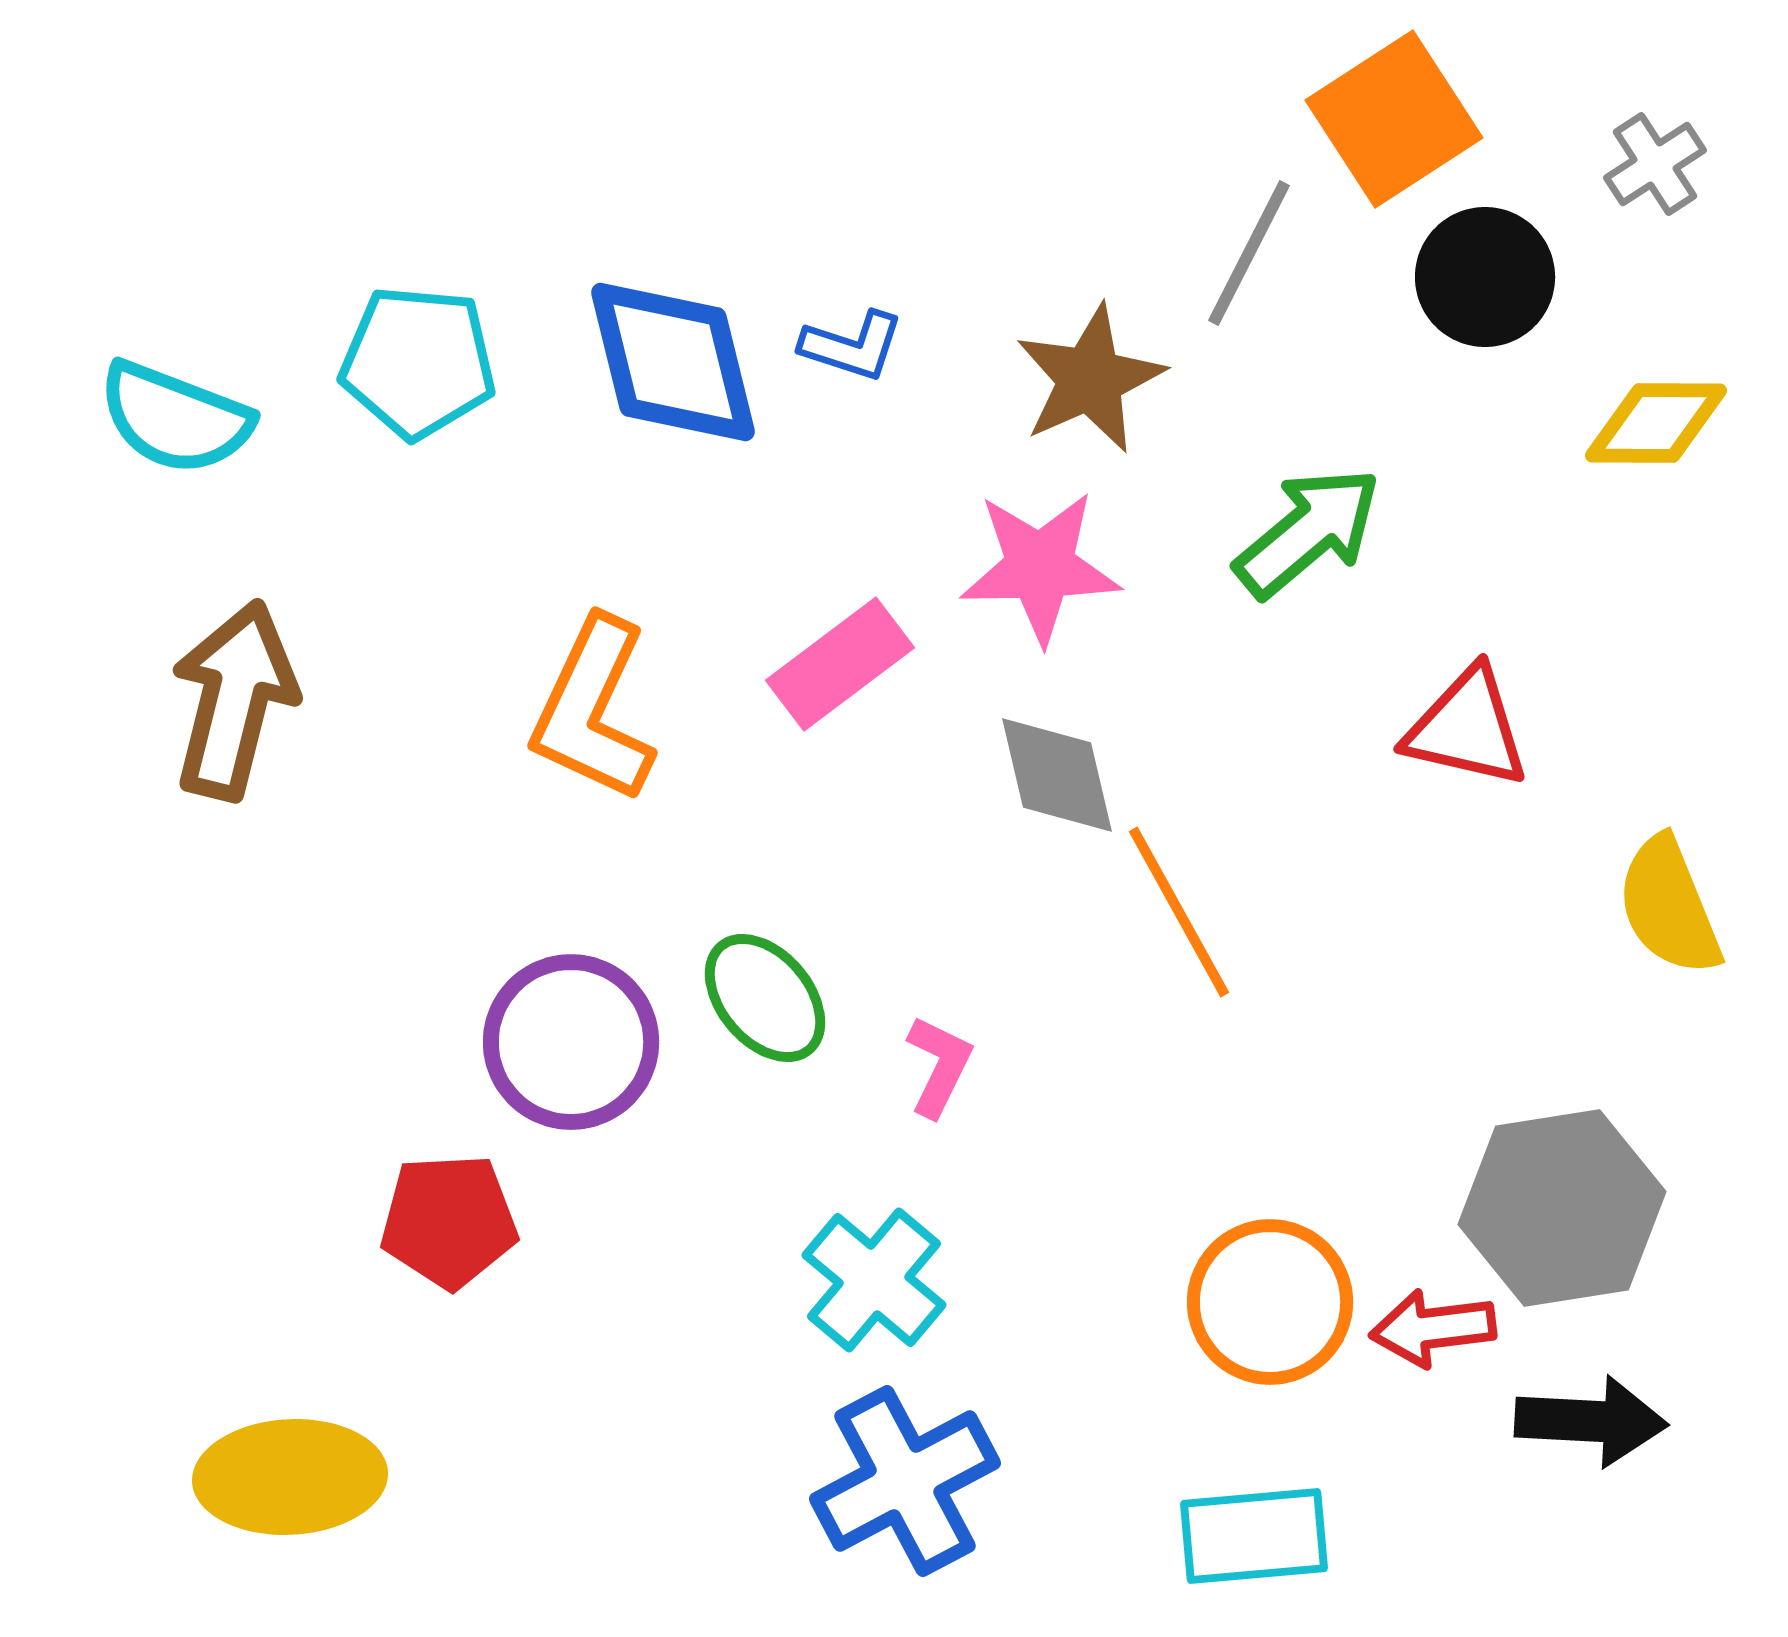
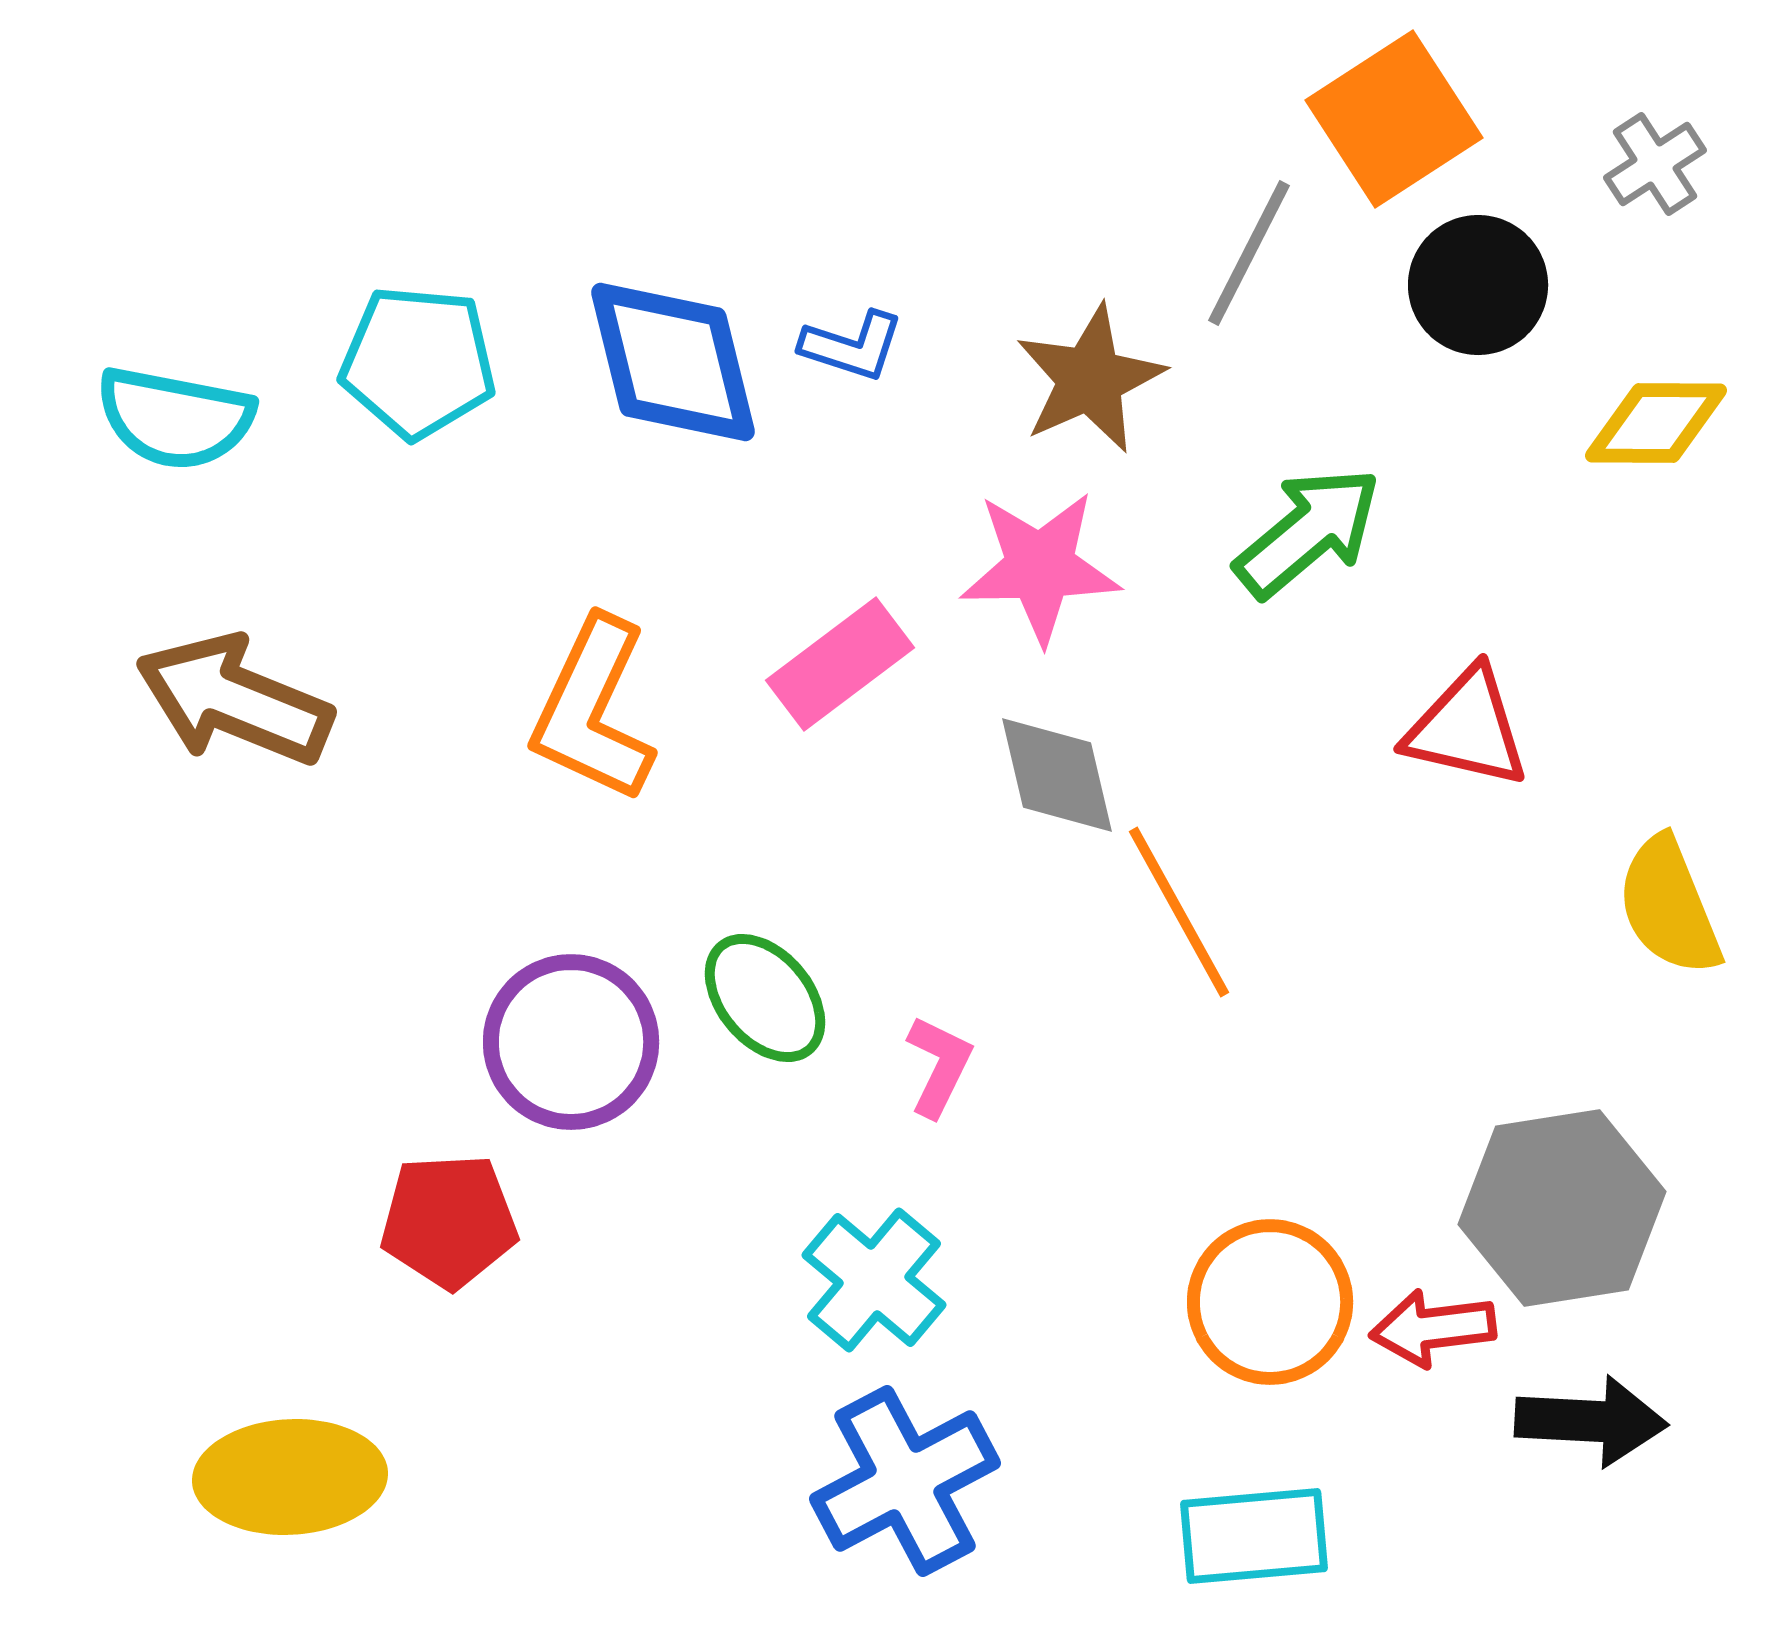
black circle: moved 7 px left, 8 px down
cyan semicircle: rotated 10 degrees counterclockwise
brown arrow: rotated 82 degrees counterclockwise
